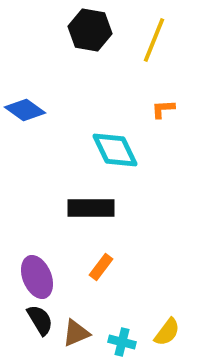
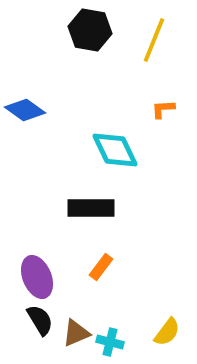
cyan cross: moved 12 px left
